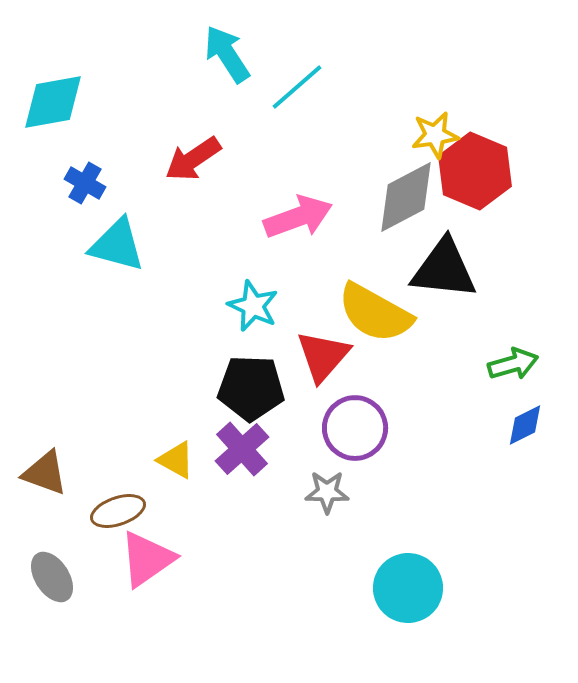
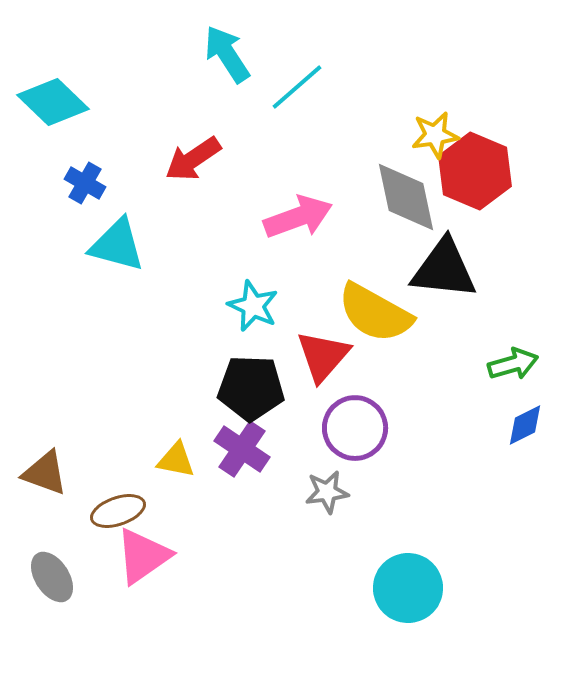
cyan diamond: rotated 54 degrees clockwise
gray diamond: rotated 74 degrees counterclockwise
purple cross: rotated 14 degrees counterclockwise
yellow triangle: rotated 18 degrees counterclockwise
gray star: rotated 9 degrees counterclockwise
pink triangle: moved 4 px left, 3 px up
